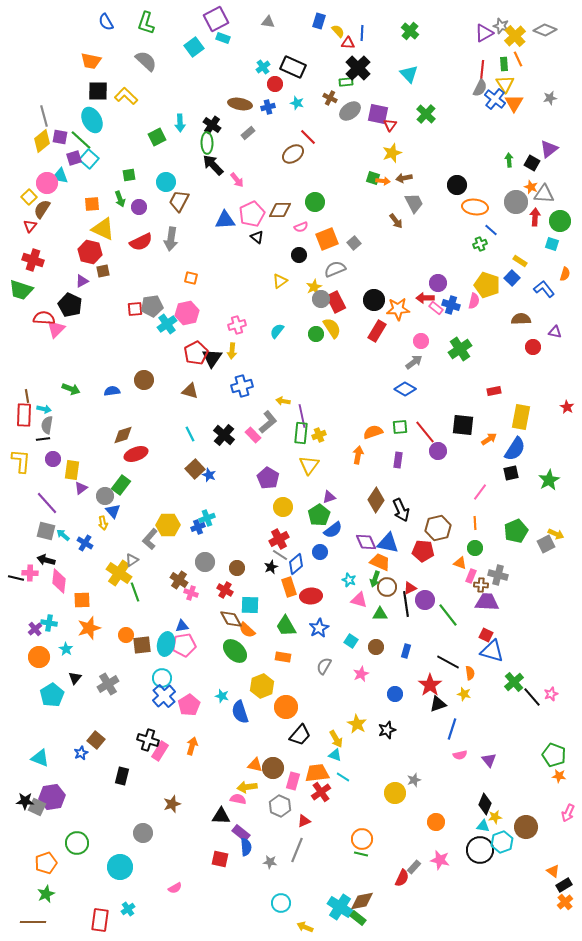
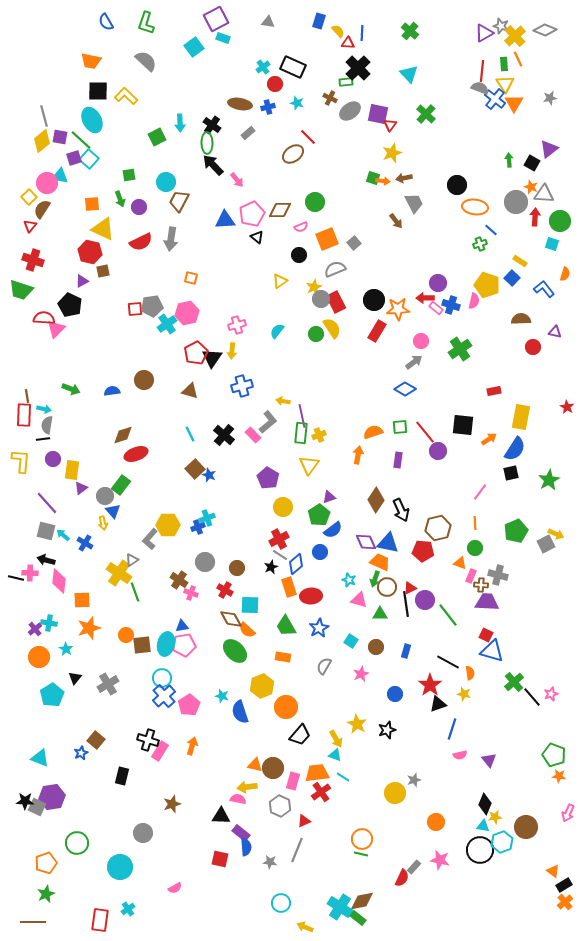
gray semicircle at (480, 88): rotated 96 degrees counterclockwise
